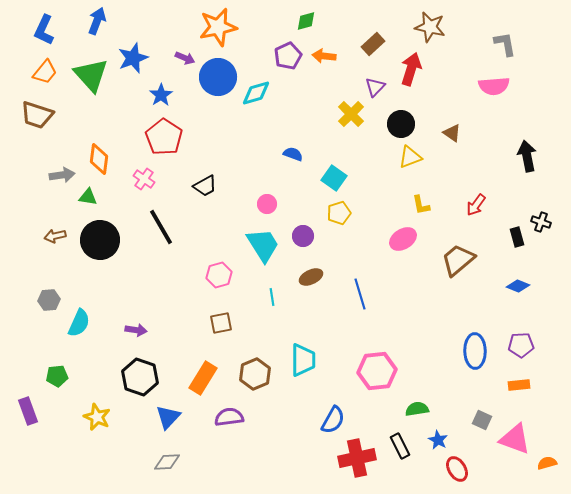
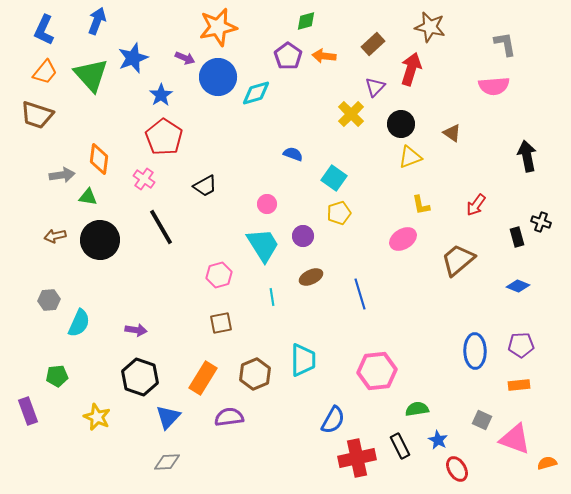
purple pentagon at (288, 56): rotated 12 degrees counterclockwise
